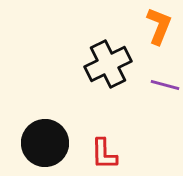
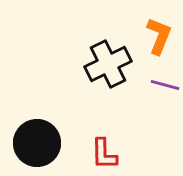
orange L-shape: moved 10 px down
black circle: moved 8 px left
